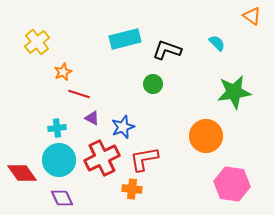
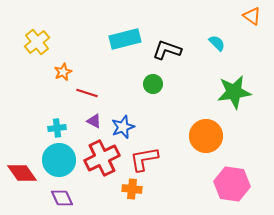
red line: moved 8 px right, 1 px up
purple triangle: moved 2 px right, 3 px down
